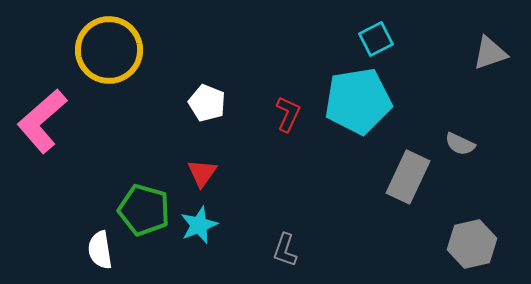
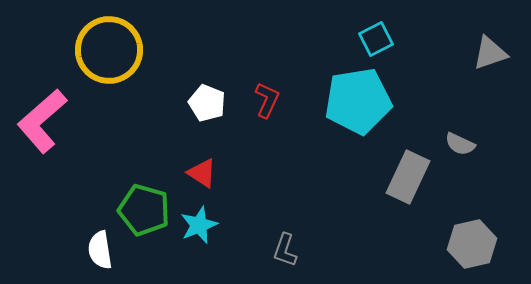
red L-shape: moved 21 px left, 14 px up
red triangle: rotated 32 degrees counterclockwise
